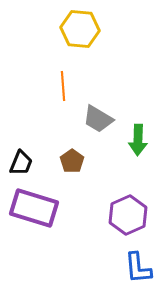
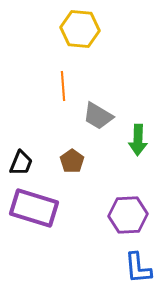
gray trapezoid: moved 3 px up
purple hexagon: rotated 21 degrees clockwise
